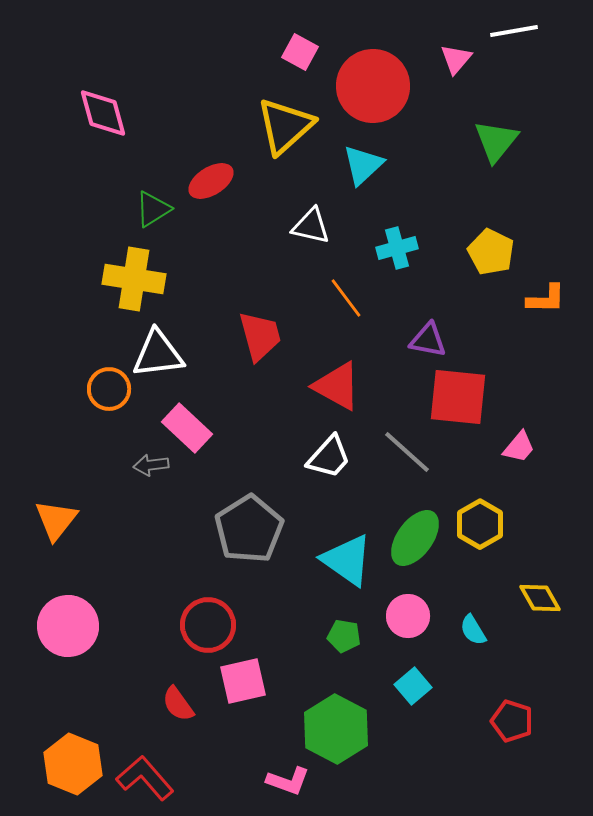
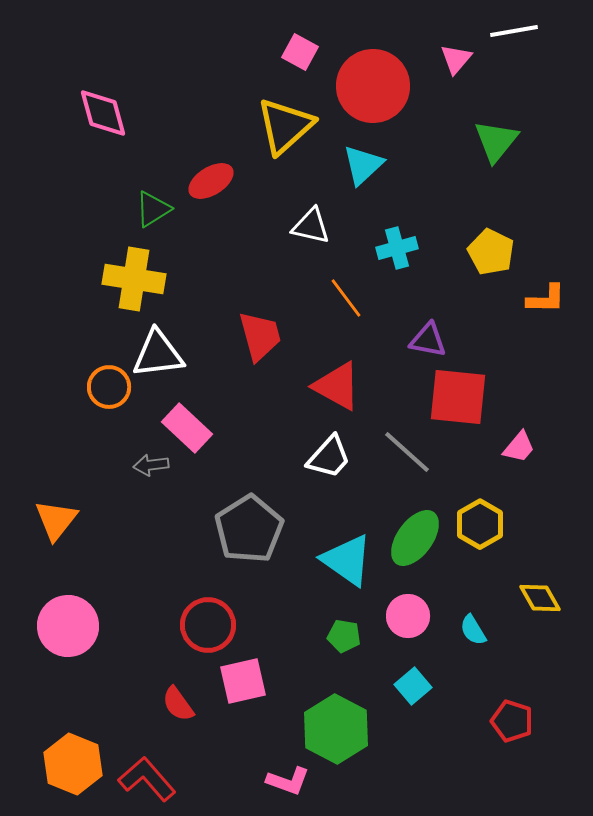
orange circle at (109, 389): moved 2 px up
red L-shape at (145, 778): moved 2 px right, 1 px down
